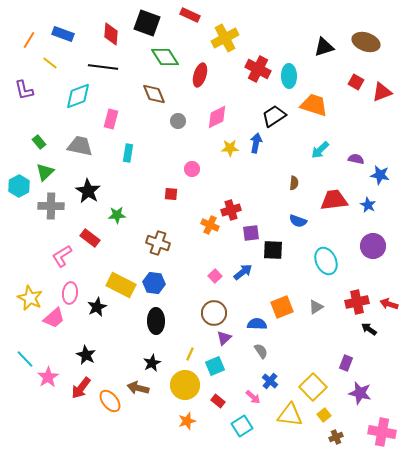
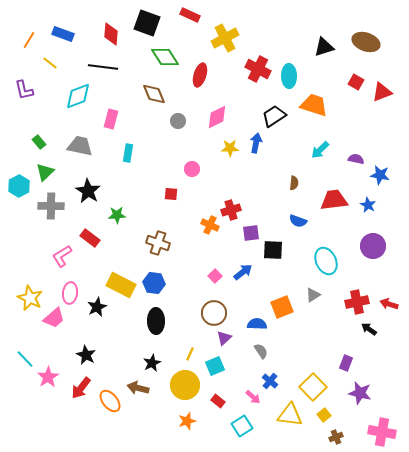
gray triangle at (316, 307): moved 3 px left, 12 px up
